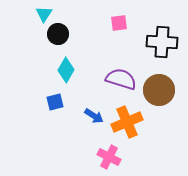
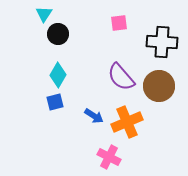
cyan diamond: moved 8 px left, 5 px down
purple semicircle: moved 2 px up; rotated 148 degrees counterclockwise
brown circle: moved 4 px up
